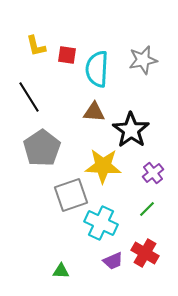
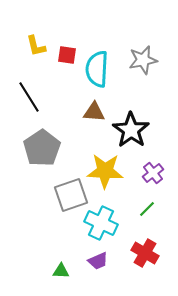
yellow star: moved 2 px right, 5 px down
purple trapezoid: moved 15 px left
